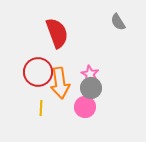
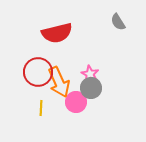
red semicircle: rotated 96 degrees clockwise
orange arrow: moved 1 px left, 1 px up; rotated 16 degrees counterclockwise
pink circle: moved 9 px left, 5 px up
